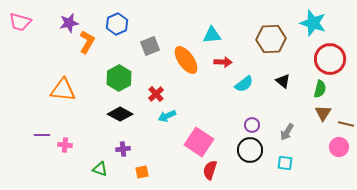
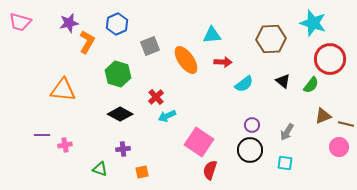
green hexagon: moved 1 px left, 4 px up; rotated 15 degrees counterclockwise
green semicircle: moved 9 px left, 4 px up; rotated 24 degrees clockwise
red cross: moved 3 px down
brown triangle: moved 3 px down; rotated 36 degrees clockwise
pink cross: rotated 16 degrees counterclockwise
